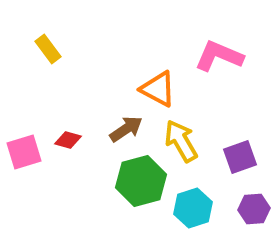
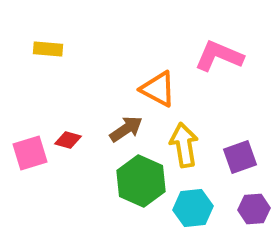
yellow rectangle: rotated 48 degrees counterclockwise
yellow arrow: moved 3 px right, 4 px down; rotated 21 degrees clockwise
pink square: moved 6 px right, 1 px down
green hexagon: rotated 21 degrees counterclockwise
cyan hexagon: rotated 12 degrees clockwise
